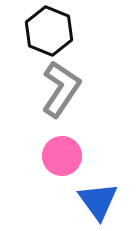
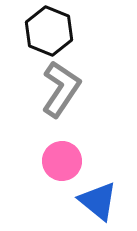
pink circle: moved 5 px down
blue triangle: rotated 15 degrees counterclockwise
